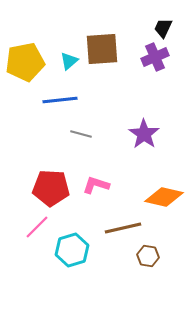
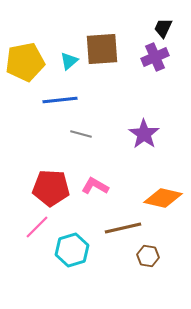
pink L-shape: moved 1 px left, 1 px down; rotated 12 degrees clockwise
orange diamond: moved 1 px left, 1 px down
